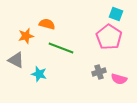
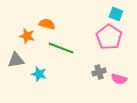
orange star: moved 1 px right; rotated 28 degrees clockwise
gray triangle: rotated 36 degrees counterclockwise
